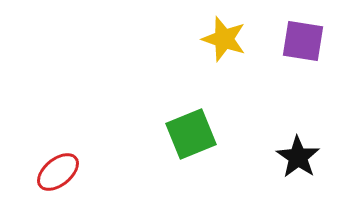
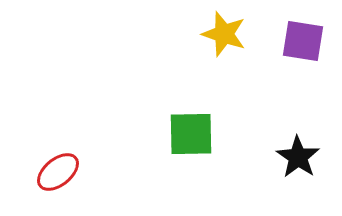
yellow star: moved 5 px up
green square: rotated 21 degrees clockwise
